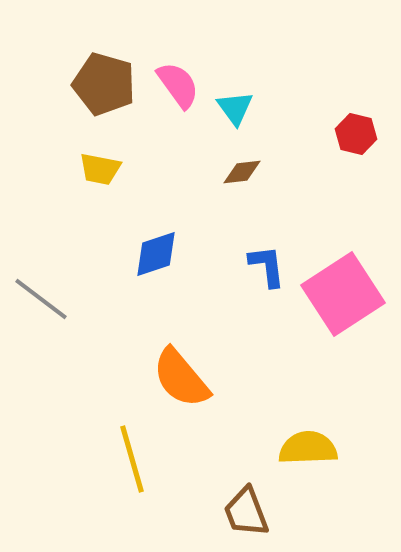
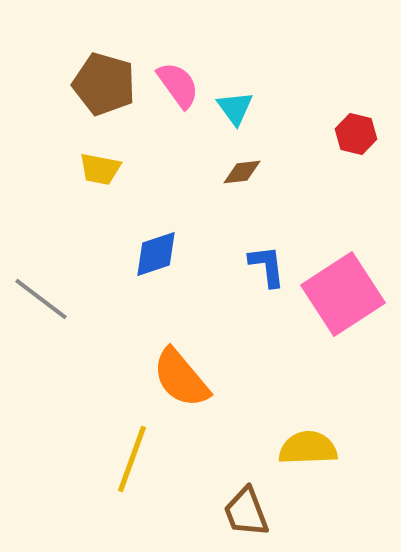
yellow line: rotated 36 degrees clockwise
